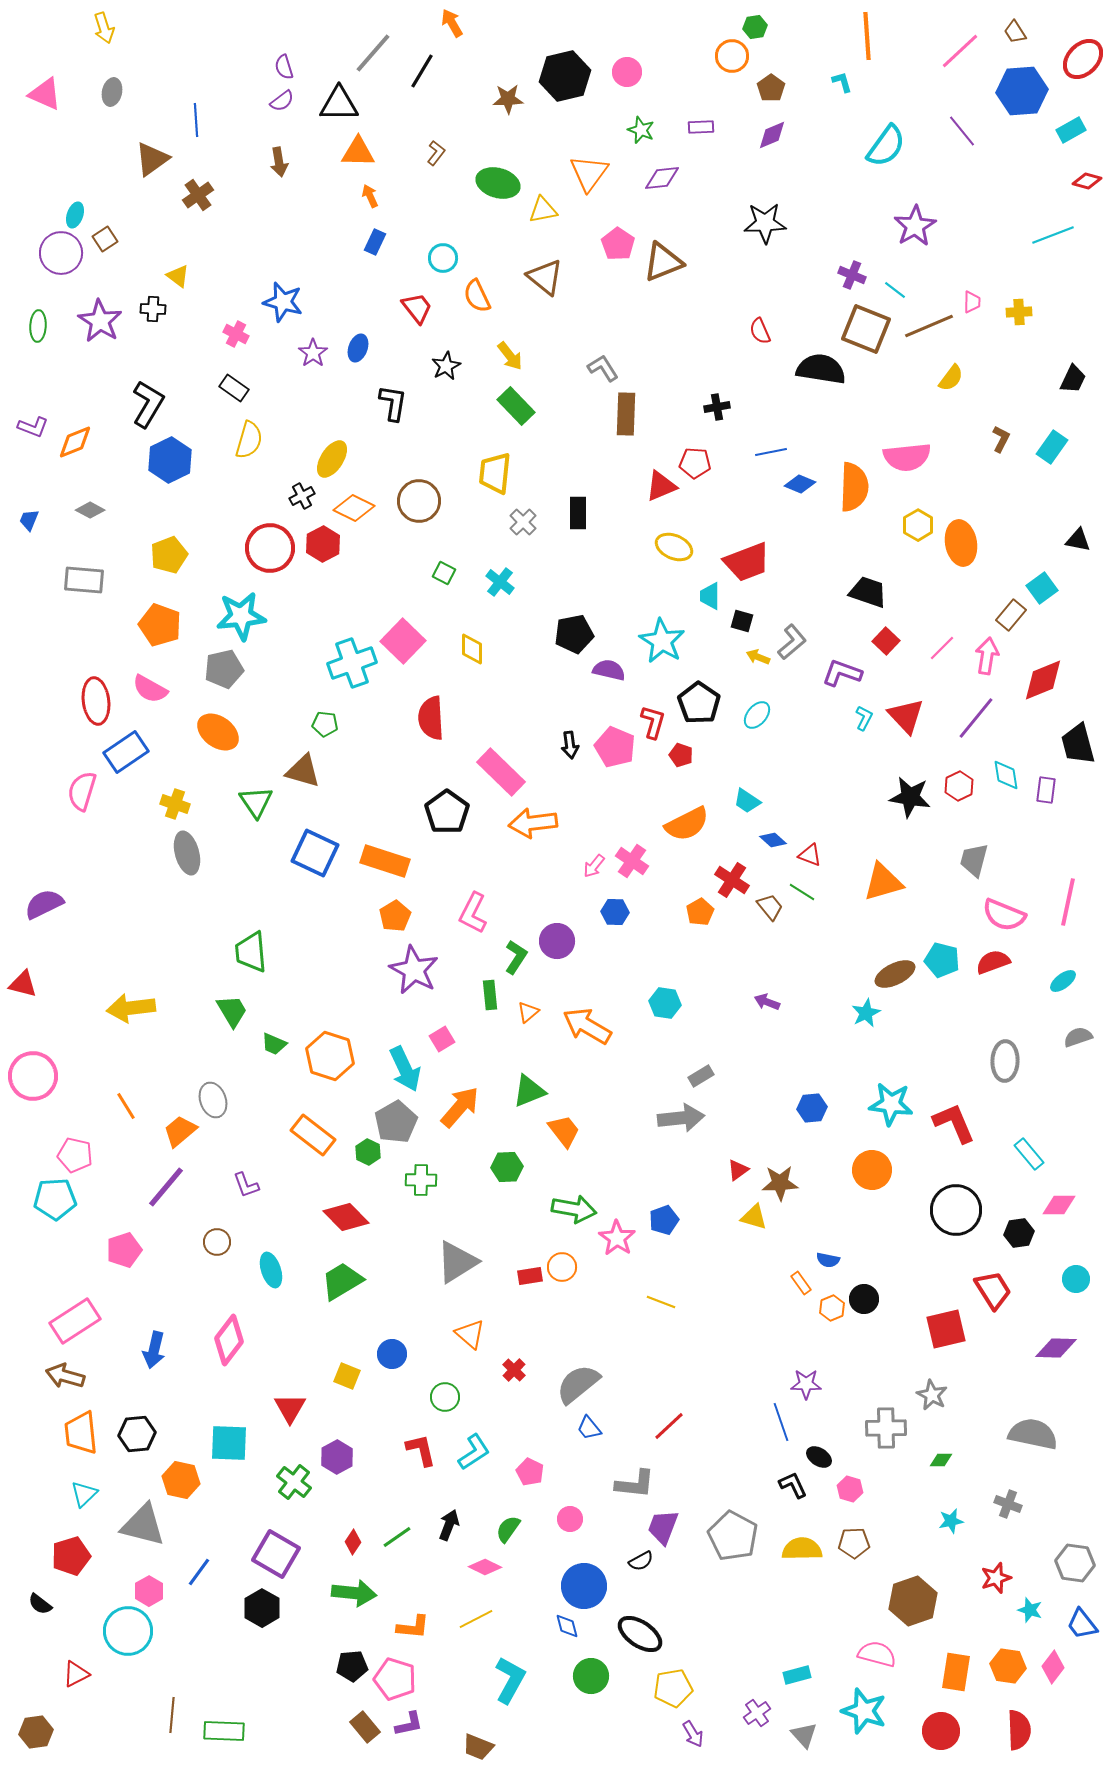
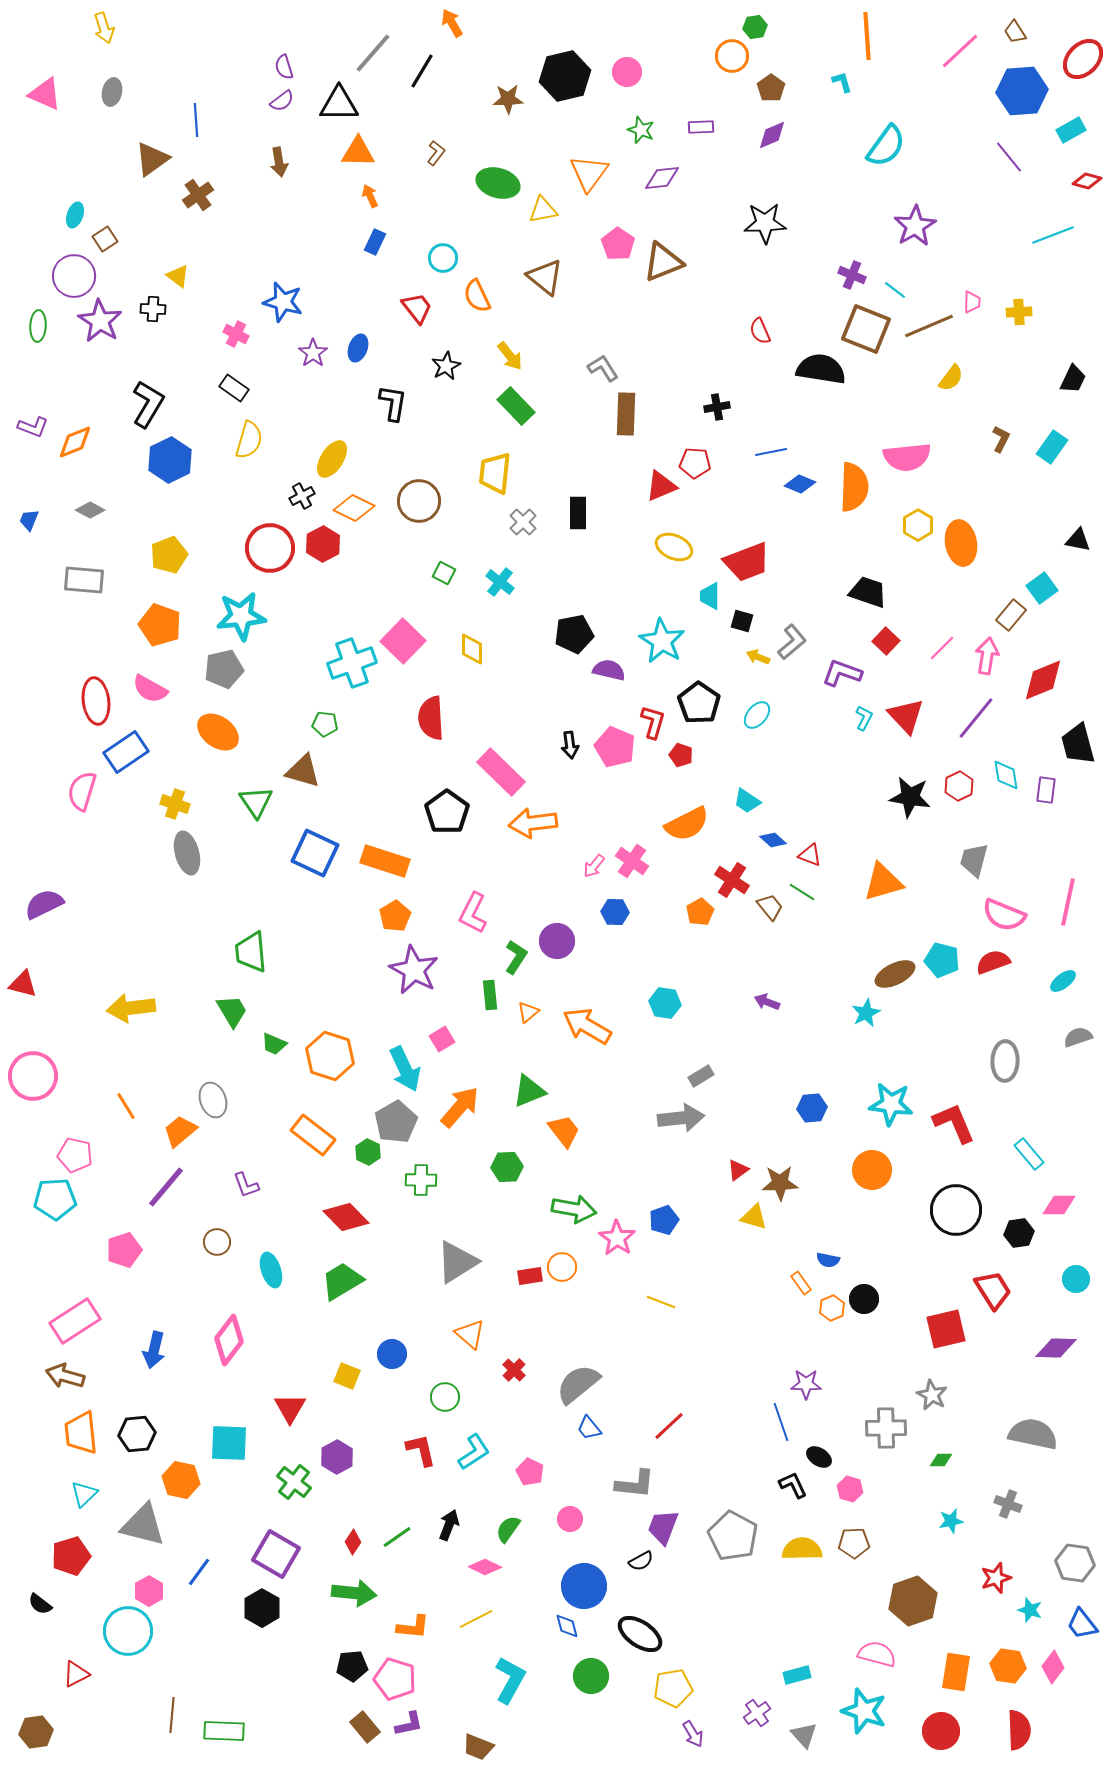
purple line at (962, 131): moved 47 px right, 26 px down
purple circle at (61, 253): moved 13 px right, 23 px down
